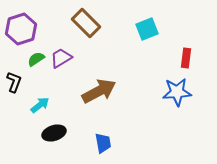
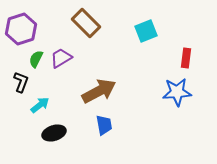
cyan square: moved 1 px left, 2 px down
green semicircle: rotated 30 degrees counterclockwise
black L-shape: moved 7 px right
blue trapezoid: moved 1 px right, 18 px up
